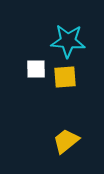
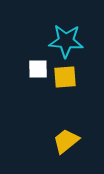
cyan star: moved 2 px left
white square: moved 2 px right
